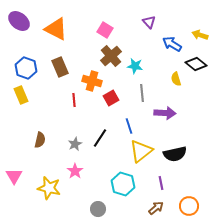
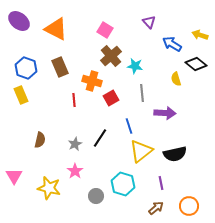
gray circle: moved 2 px left, 13 px up
